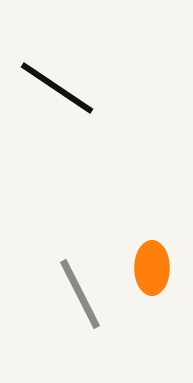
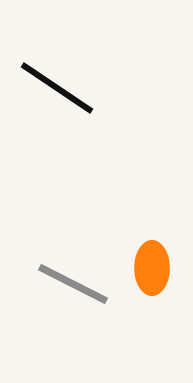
gray line: moved 7 px left, 10 px up; rotated 36 degrees counterclockwise
